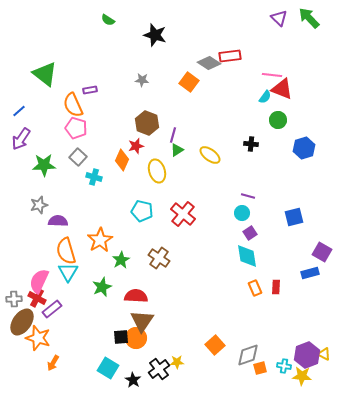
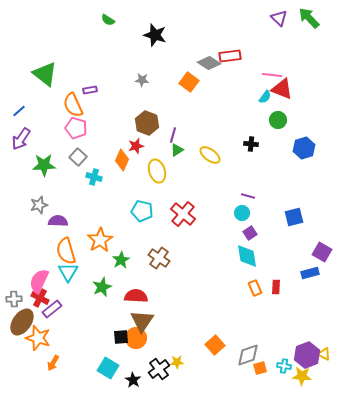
red cross at (37, 298): moved 3 px right
